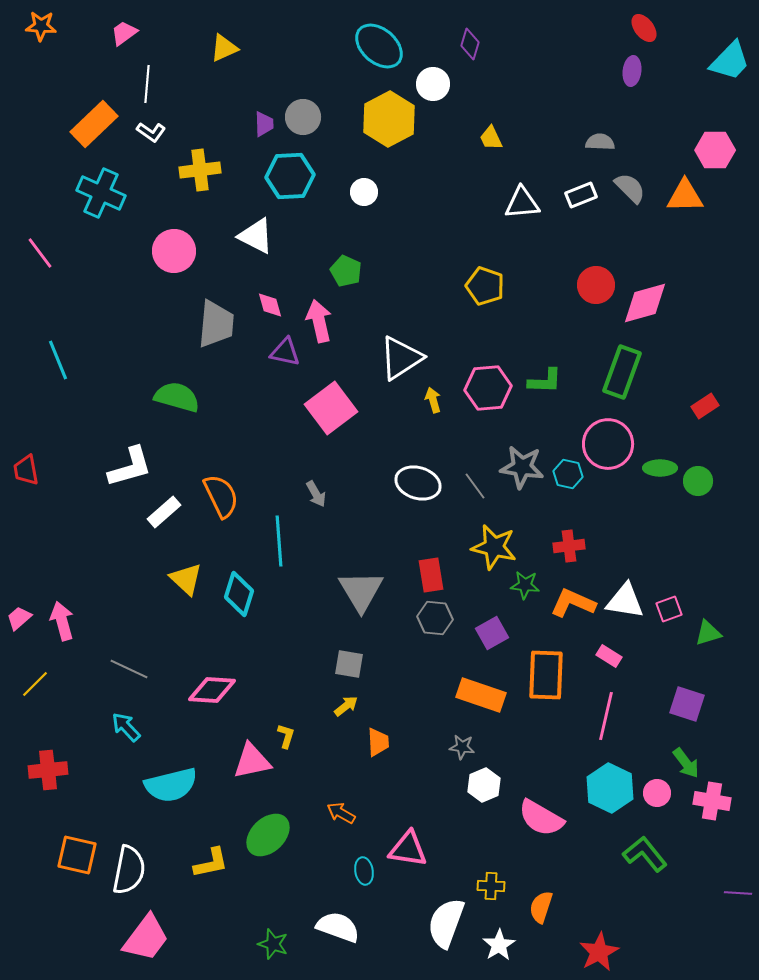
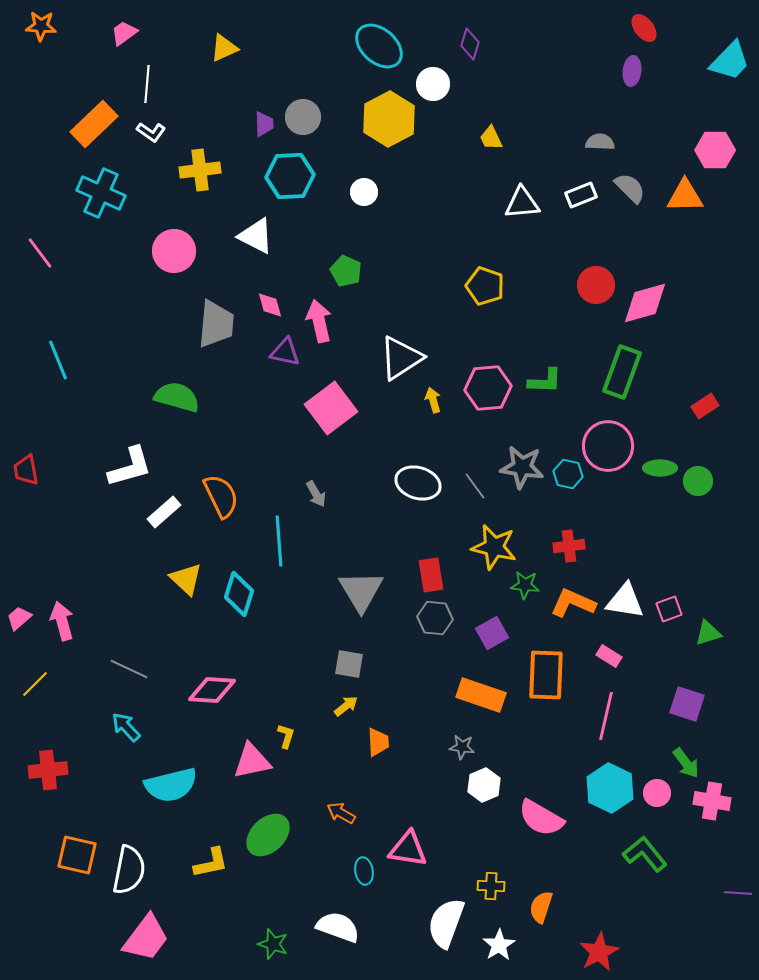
pink circle at (608, 444): moved 2 px down
